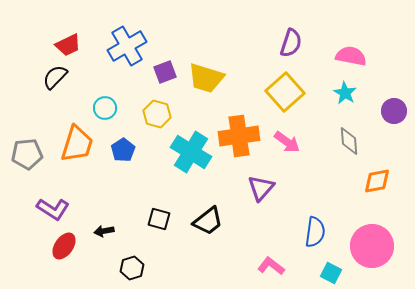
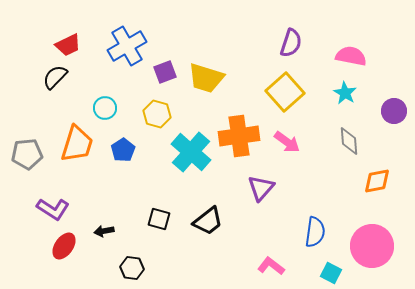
cyan cross: rotated 9 degrees clockwise
black hexagon: rotated 25 degrees clockwise
